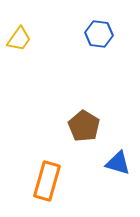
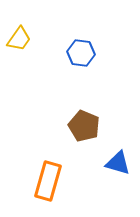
blue hexagon: moved 18 px left, 19 px down
brown pentagon: rotated 8 degrees counterclockwise
orange rectangle: moved 1 px right
